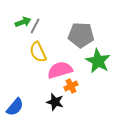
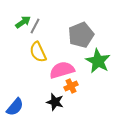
green arrow: rotated 14 degrees counterclockwise
gray pentagon: rotated 25 degrees counterclockwise
pink semicircle: moved 2 px right
